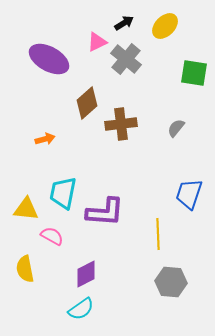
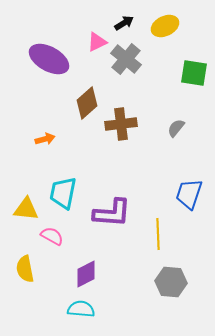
yellow ellipse: rotated 20 degrees clockwise
purple L-shape: moved 7 px right, 1 px down
cyan semicircle: rotated 140 degrees counterclockwise
